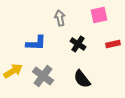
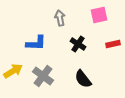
black semicircle: moved 1 px right
